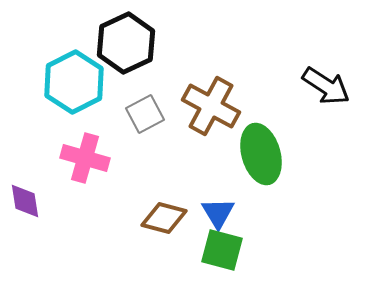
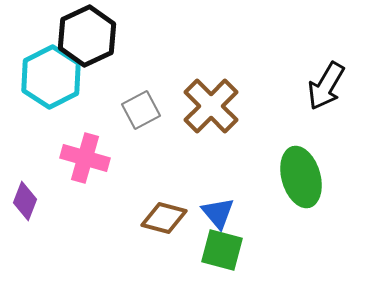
black hexagon: moved 39 px left, 7 px up
cyan hexagon: moved 23 px left, 5 px up
black arrow: rotated 87 degrees clockwise
brown cross: rotated 16 degrees clockwise
gray square: moved 4 px left, 4 px up
green ellipse: moved 40 px right, 23 px down
purple diamond: rotated 30 degrees clockwise
blue triangle: rotated 9 degrees counterclockwise
